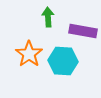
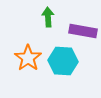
orange star: moved 1 px left, 4 px down
